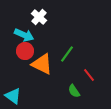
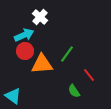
white cross: moved 1 px right
cyan arrow: rotated 48 degrees counterclockwise
orange triangle: rotated 30 degrees counterclockwise
